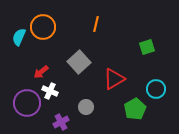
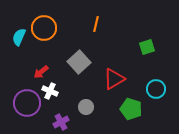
orange circle: moved 1 px right, 1 px down
green pentagon: moved 4 px left; rotated 25 degrees counterclockwise
